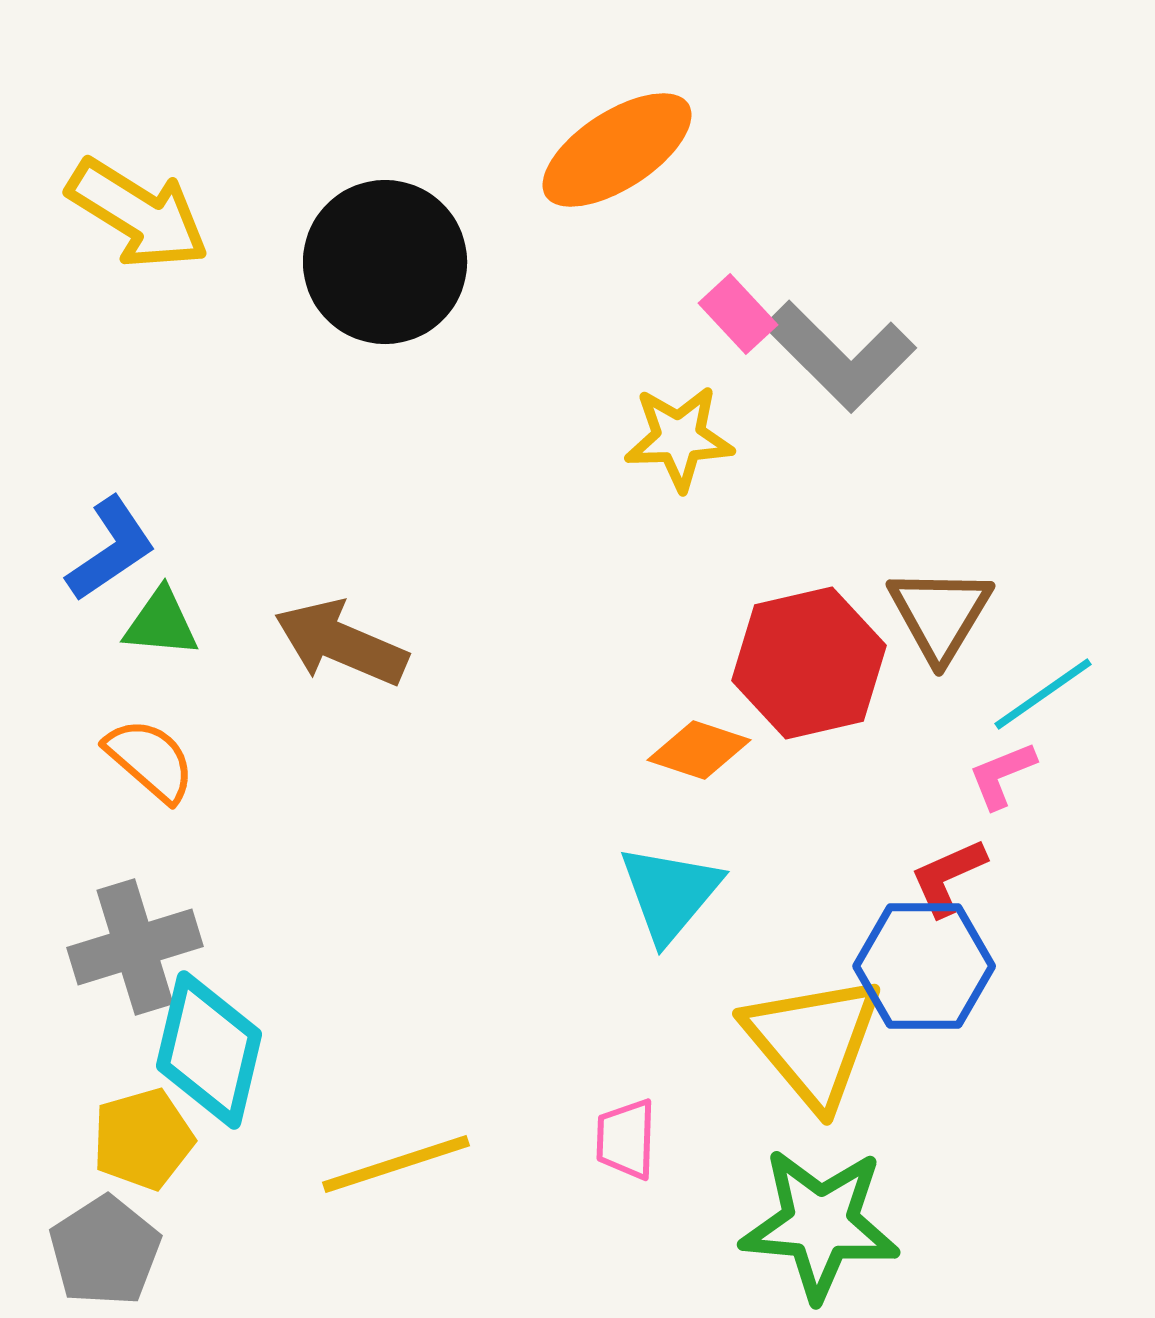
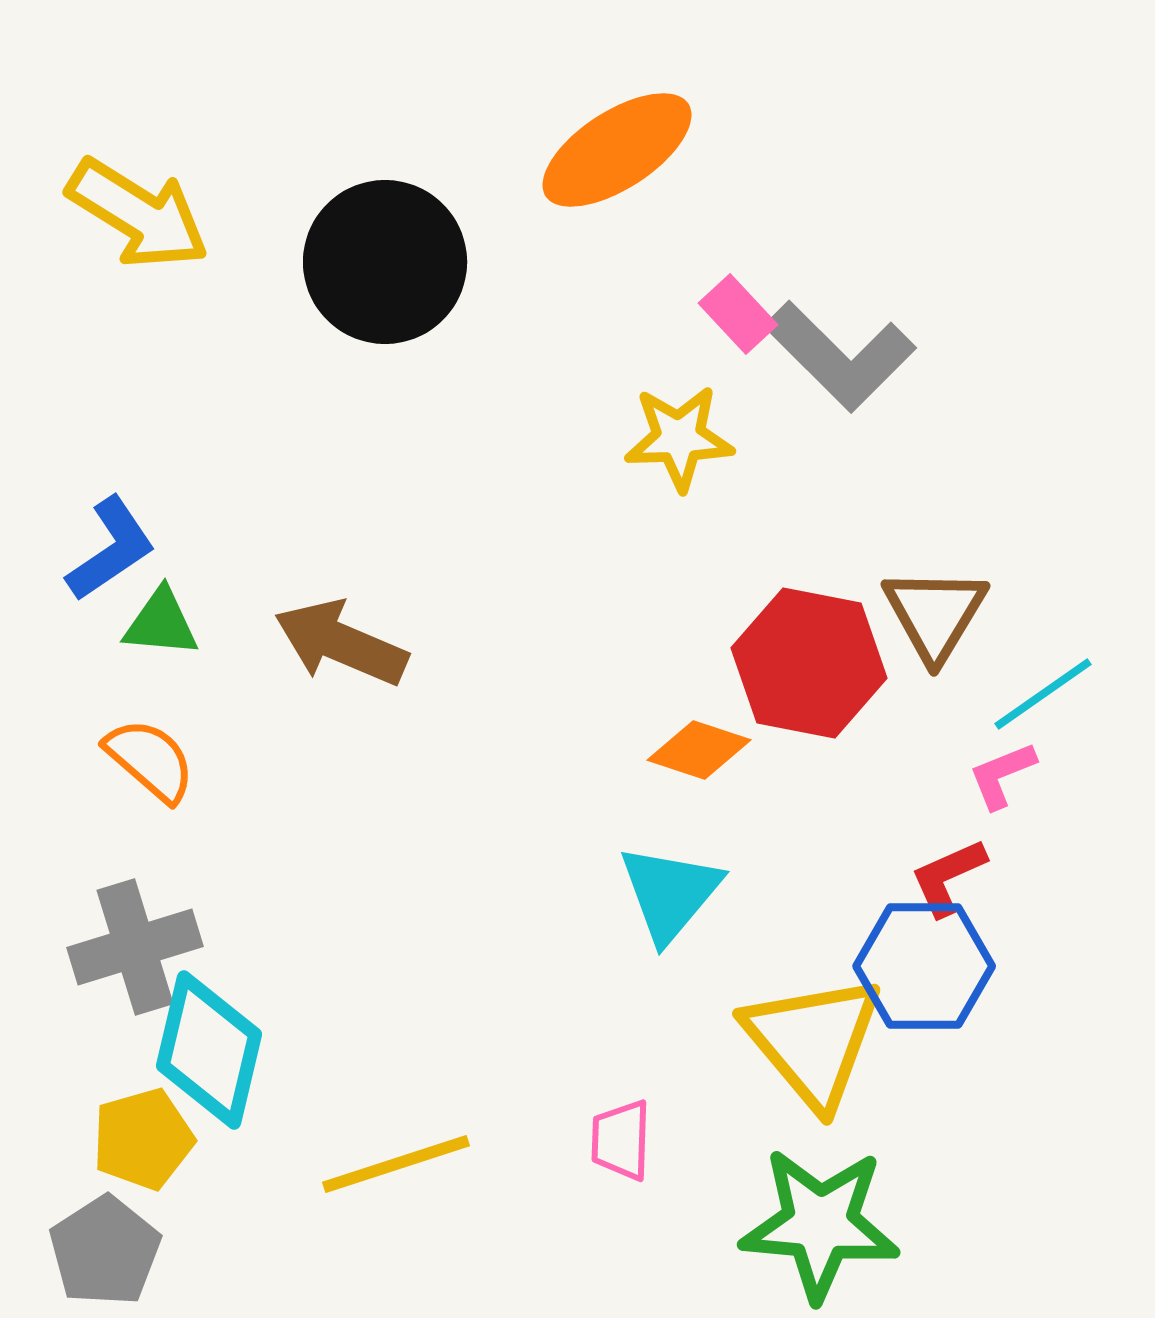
brown triangle: moved 5 px left
red hexagon: rotated 24 degrees clockwise
pink trapezoid: moved 5 px left, 1 px down
